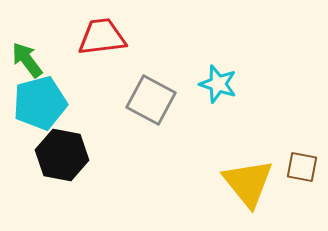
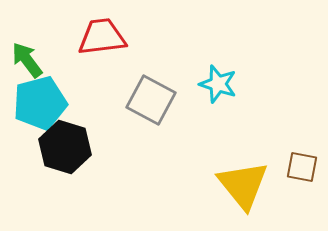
black hexagon: moved 3 px right, 8 px up; rotated 6 degrees clockwise
yellow triangle: moved 5 px left, 2 px down
